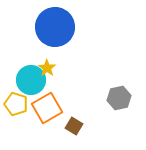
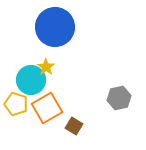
yellow star: moved 1 px left, 1 px up
